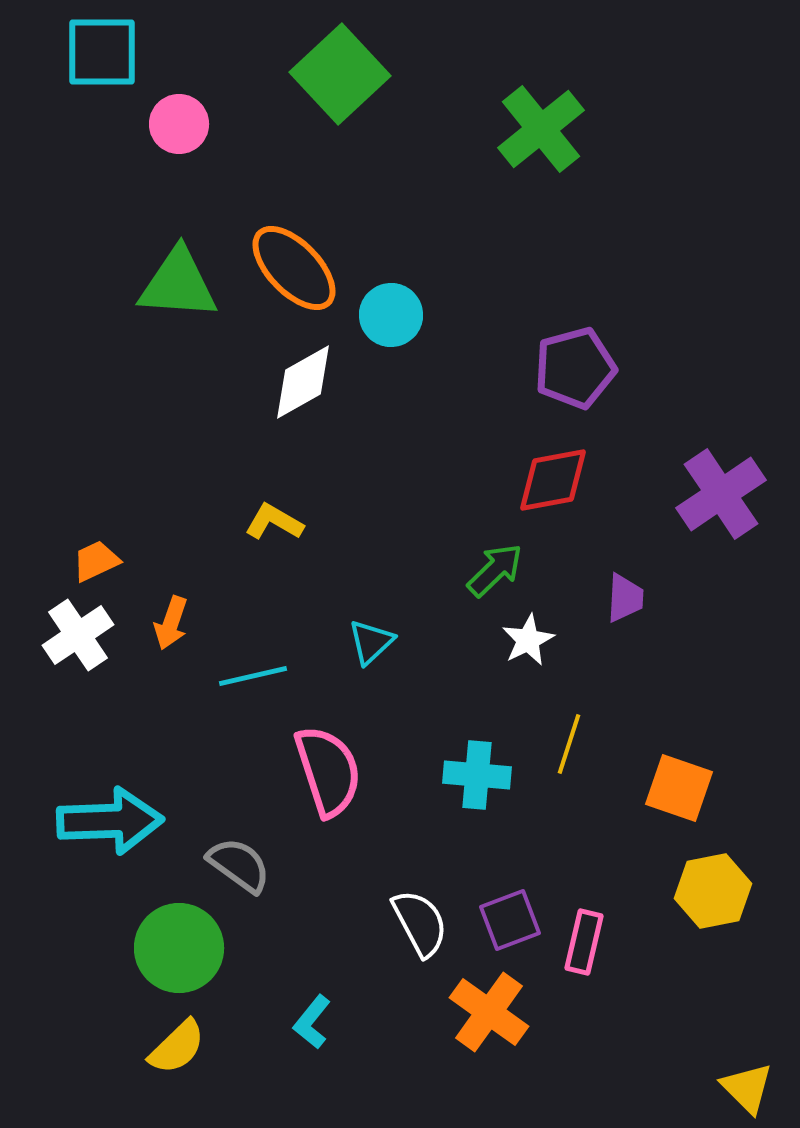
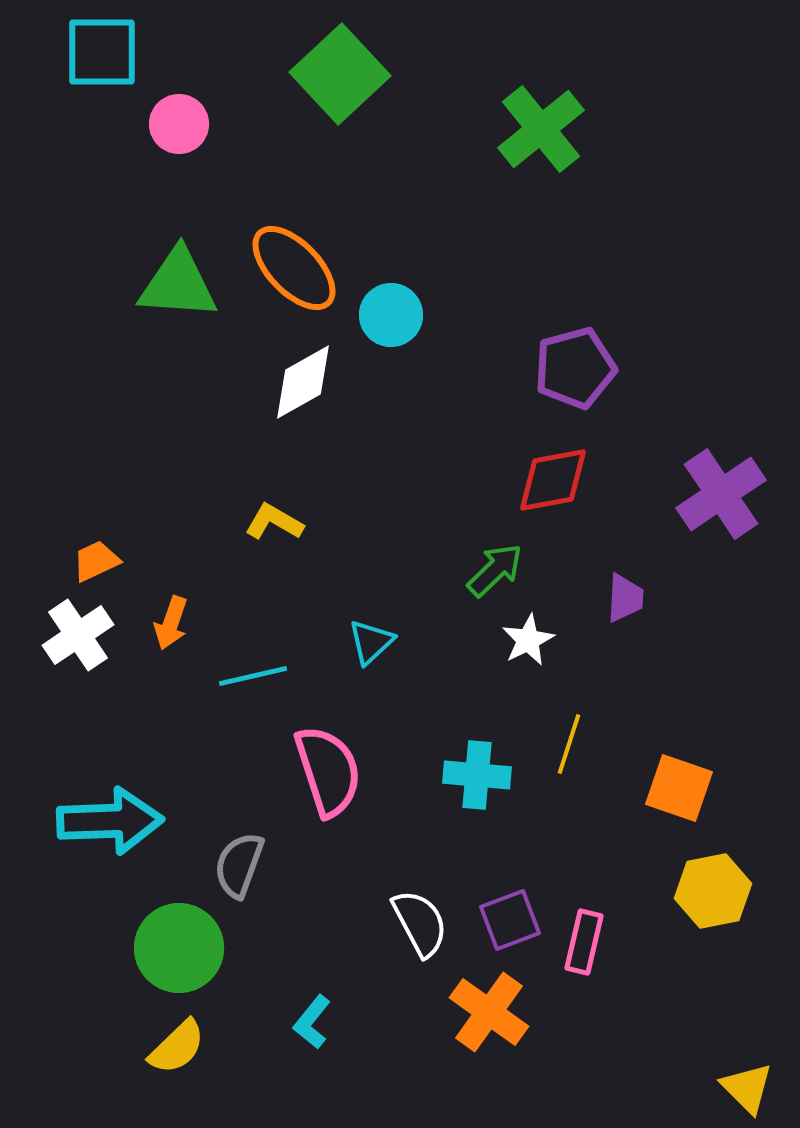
gray semicircle: rotated 106 degrees counterclockwise
